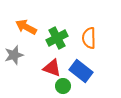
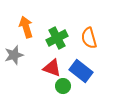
orange arrow: rotated 45 degrees clockwise
orange semicircle: rotated 15 degrees counterclockwise
